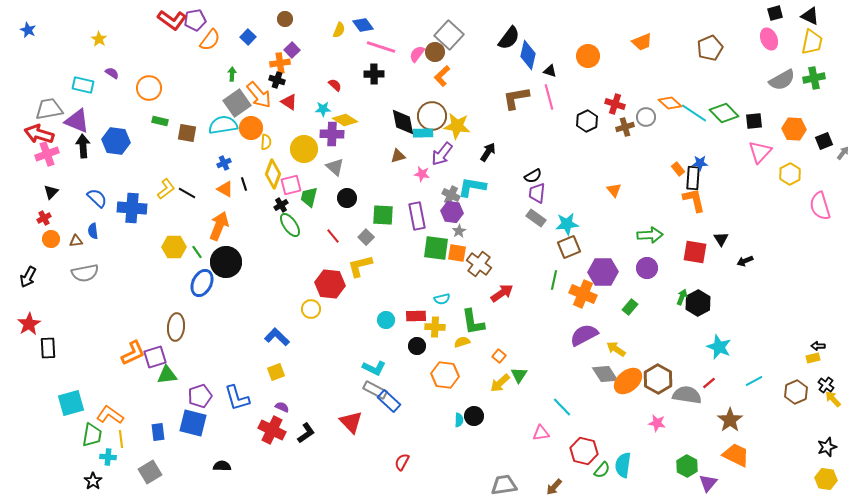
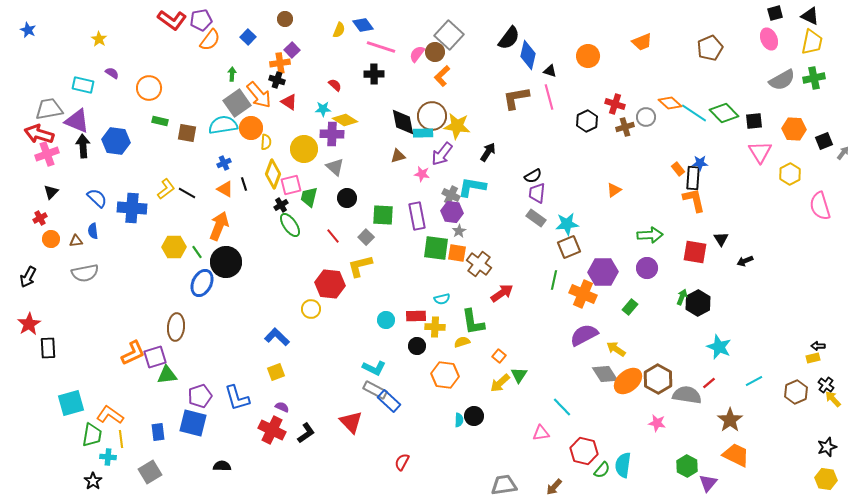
purple pentagon at (195, 20): moved 6 px right
pink triangle at (760, 152): rotated 15 degrees counterclockwise
orange triangle at (614, 190): rotated 35 degrees clockwise
red cross at (44, 218): moved 4 px left
